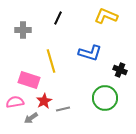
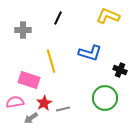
yellow L-shape: moved 2 px right
red star: moved 2 px down
